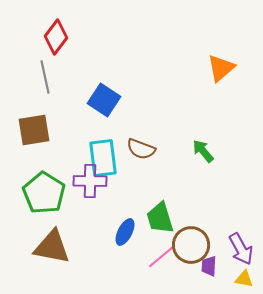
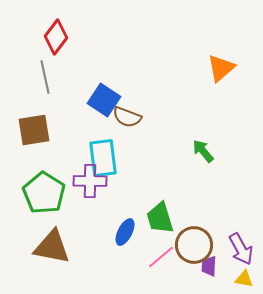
brown semicircle: moved 14 px left, 32 px up
brown circle: moved 3 px right
